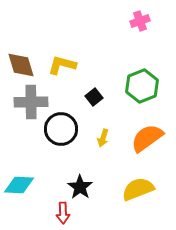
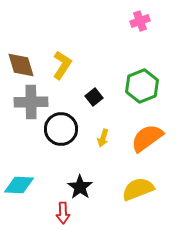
yellow L-shape: rotated 108 degrees clockwise
